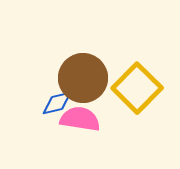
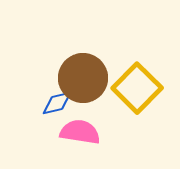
pink semicircle: moved 13 px down
